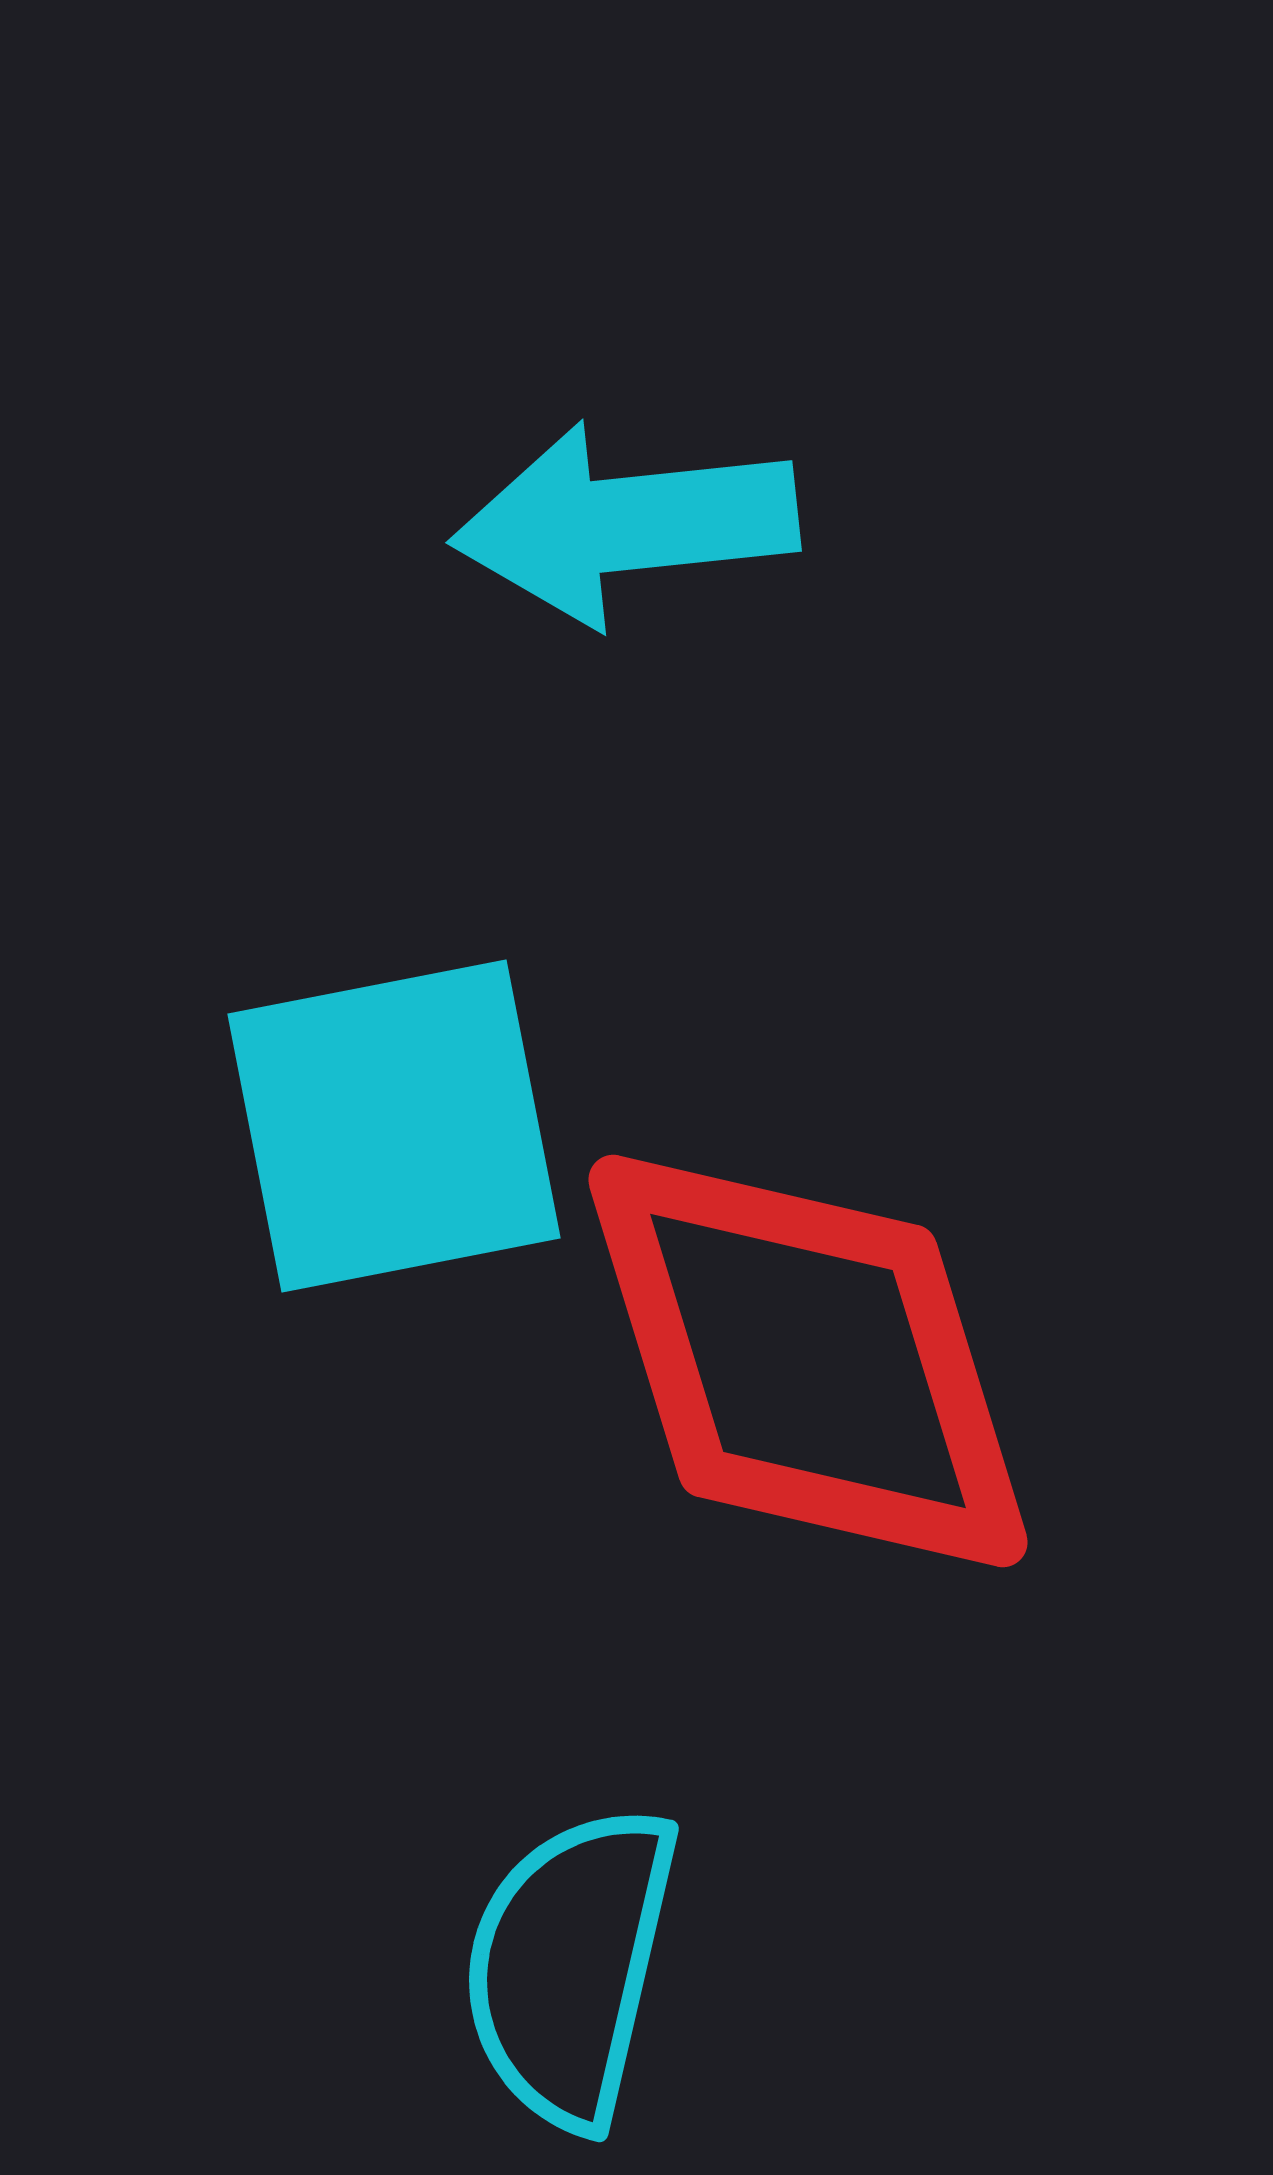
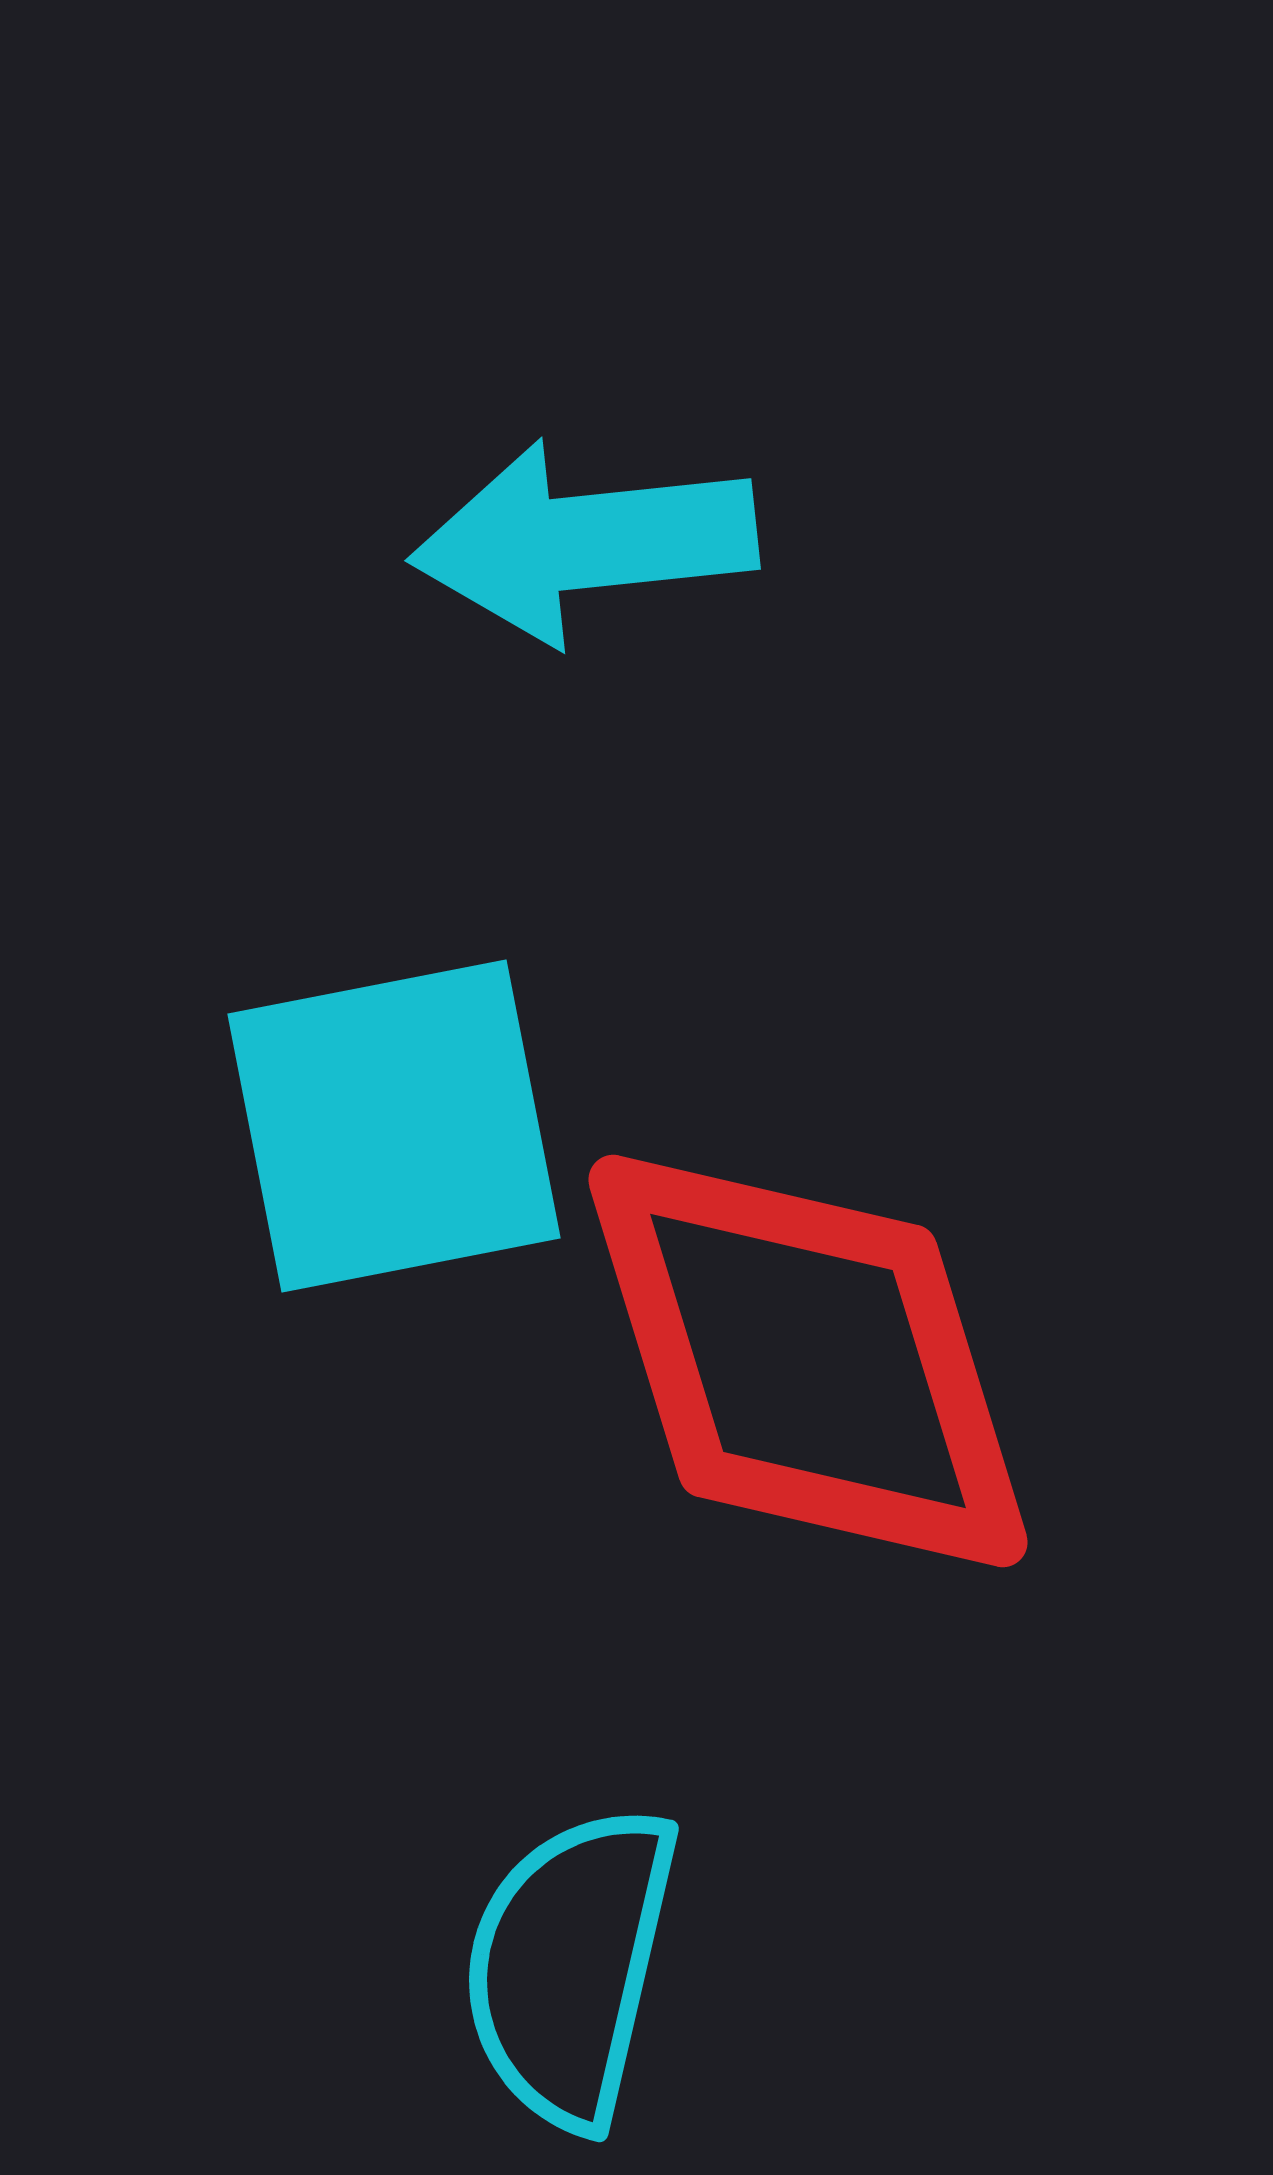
cyan arrow: moved 41 px left, 18 px down
